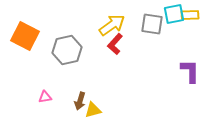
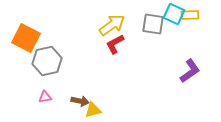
cyan square: rotated 35 degrees clockwise
gray square: moved 1 px right
orange square: moved 1 px right, 2 px down
red L-shape: rotated 20 degrees clockwise
gray hexagon: moved 20 px left, 11 px down
purple L-shape: rotated 55 degrees clockwise
brown arrow: rotated 96 degrees counterclockwise
